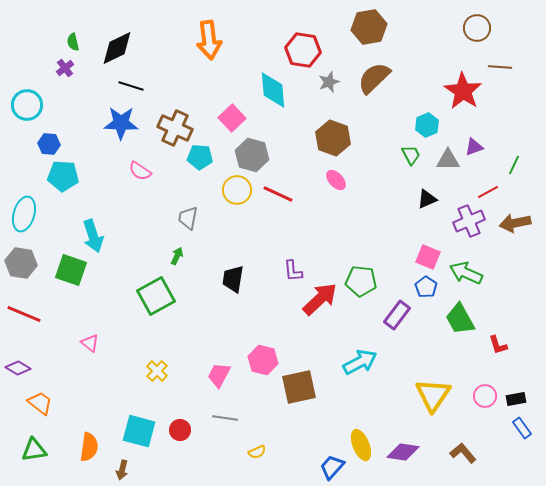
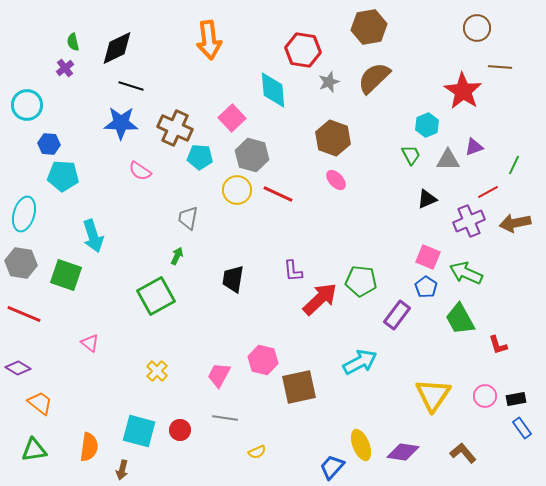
green square at (71, 270): moved 5 px left, 5 px down
